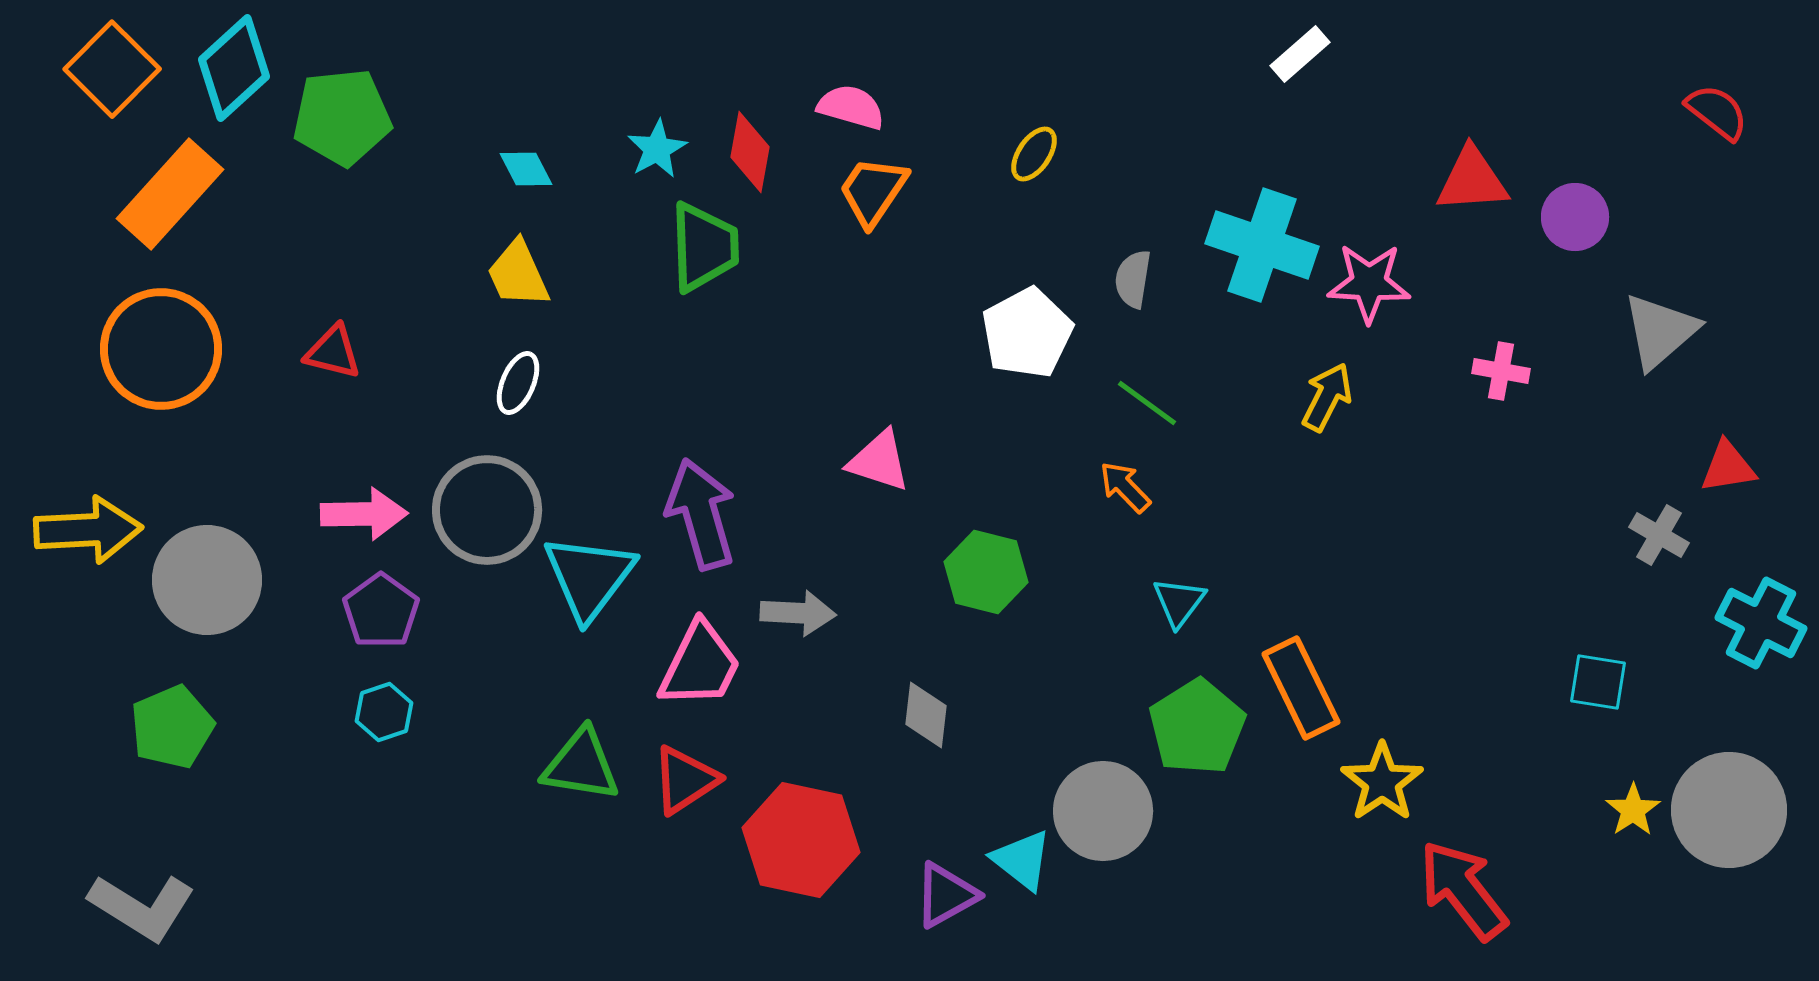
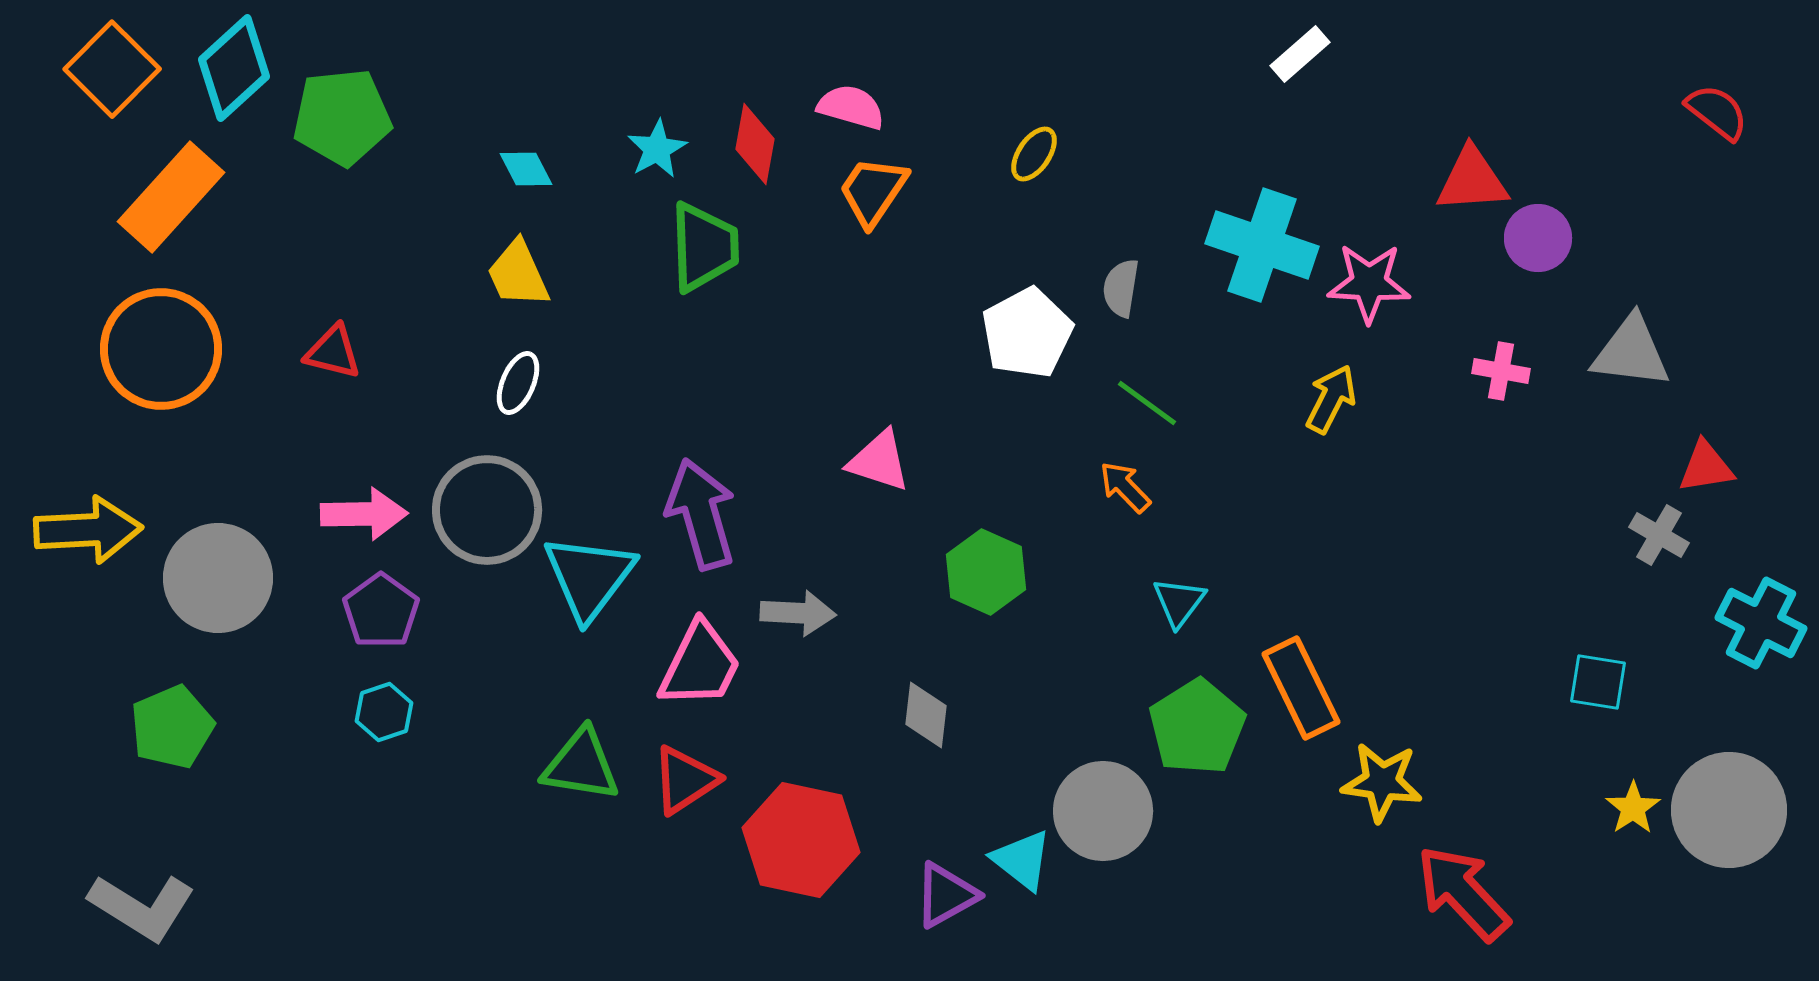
red diamond at (750, 152): moved 5 px right, 8 px up
orange rectangle at (170, 194): moved 1 px right, 3 px down
purple circle at (1575, 217): moved 37 px left, 21 px down
gray semicircle at (1133, 279): moved 12 px left, 9 px down
gray triangle at (1660, 331): moved 29 px left, 21 px down; rotated 48 degrees clockwise
yellow arrow at (1327, 397): moved 4 px right, 2 px down
red triangle at (1728, 467): moved 22 px left
green hexagon at (986, 572): rotated 10 degrees clockwise
gray circle at (207, 580): moved 11 px right, 2 px up
yellow star at (1382, 782): rotated 30 degrees counterclockwise
yellow star at (1633, 810): moved 2 px up
red arrow at (1463, 890): moved 3 px down; rotated 5 degrees counterclockwise
